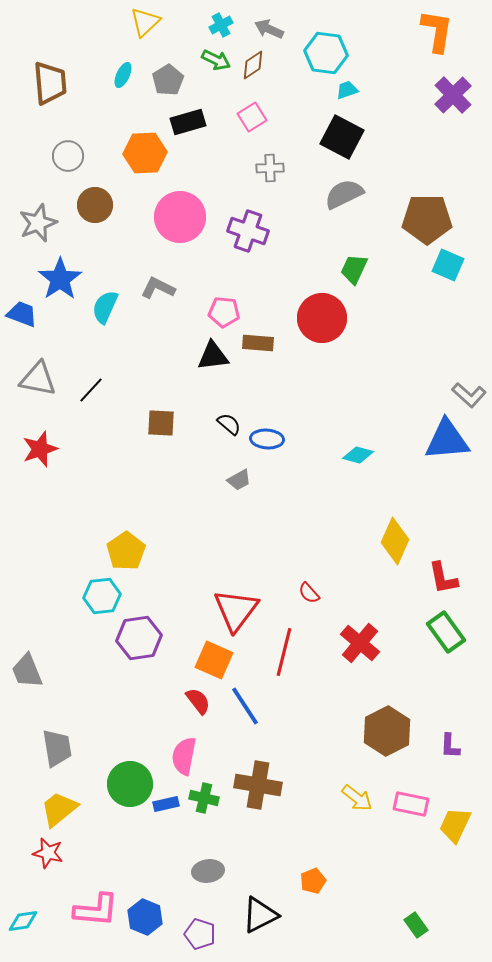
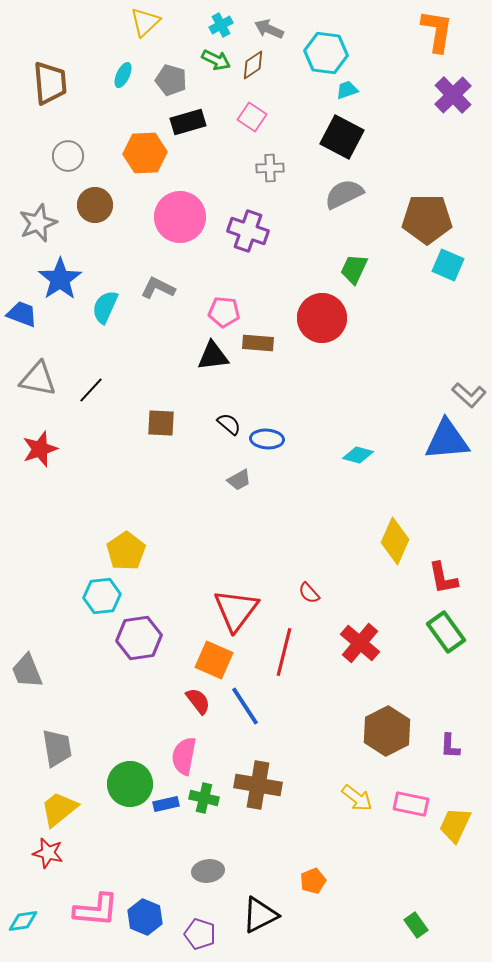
gray pentagon at (168, 80): moved 3 px right; rotated 24 degrees counterclockwise
pink square at (252, 117): rotated 24 degrees counterclockwise
